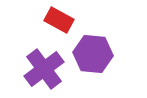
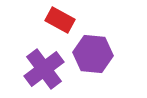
red rectangle: moved 1 px right
